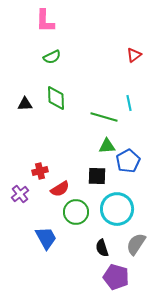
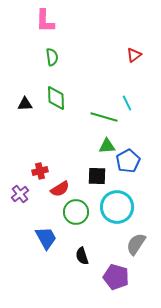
green semicircle: rotated 72 degrees counterclockwise
cyan line: moved 2 px left; rotated 14 degrees counterclockwise
cyan circle: moved 2 px up
black semicircle: moved 20 px left, 8 px down
